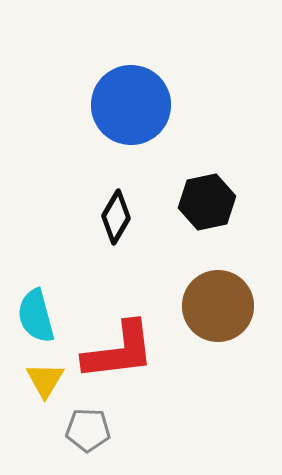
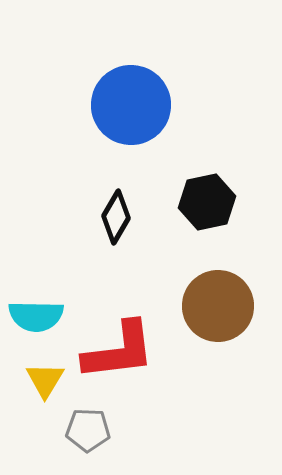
cyan semicircle: rotated 74 degrees counterclockwise
